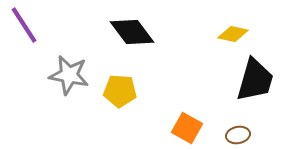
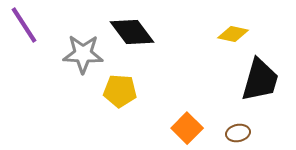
gray star: moved 14 px right, 21 px up; rotated 9 degrees counterclockwise
black trapezoid: moved 5 px right
orange square: rotated 16 degrees clockwise
brown ellipse: moved 2 px up
